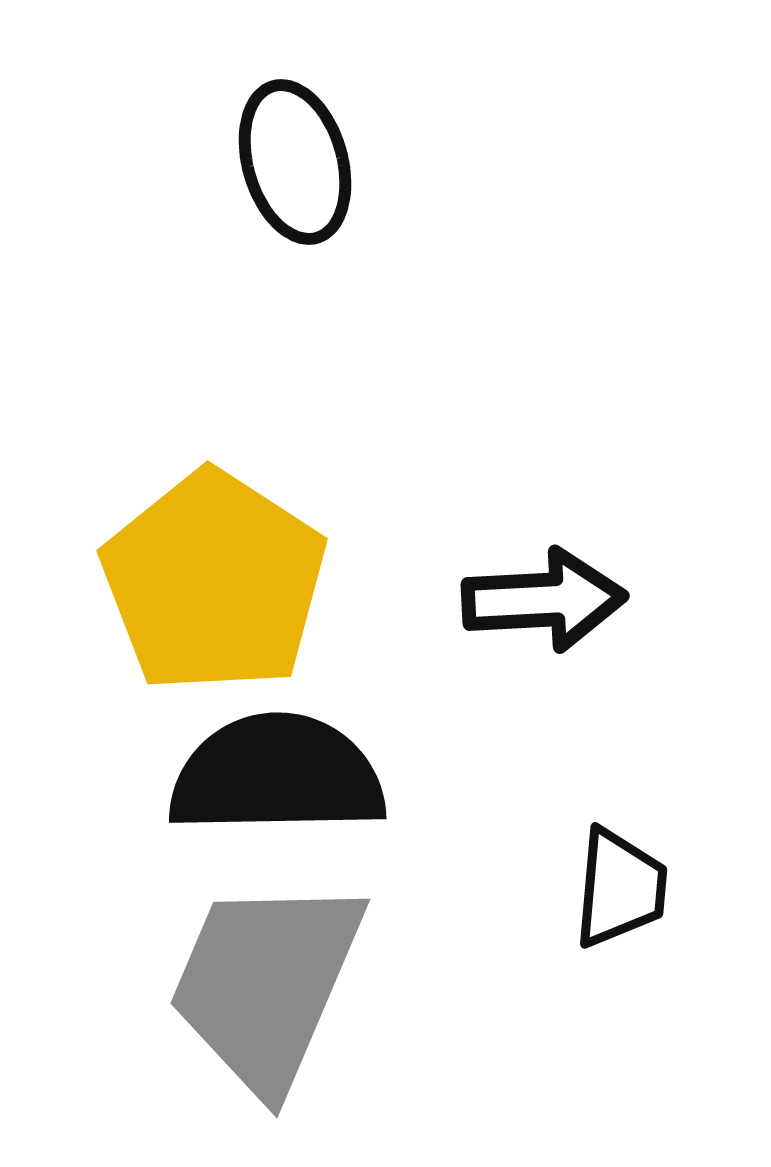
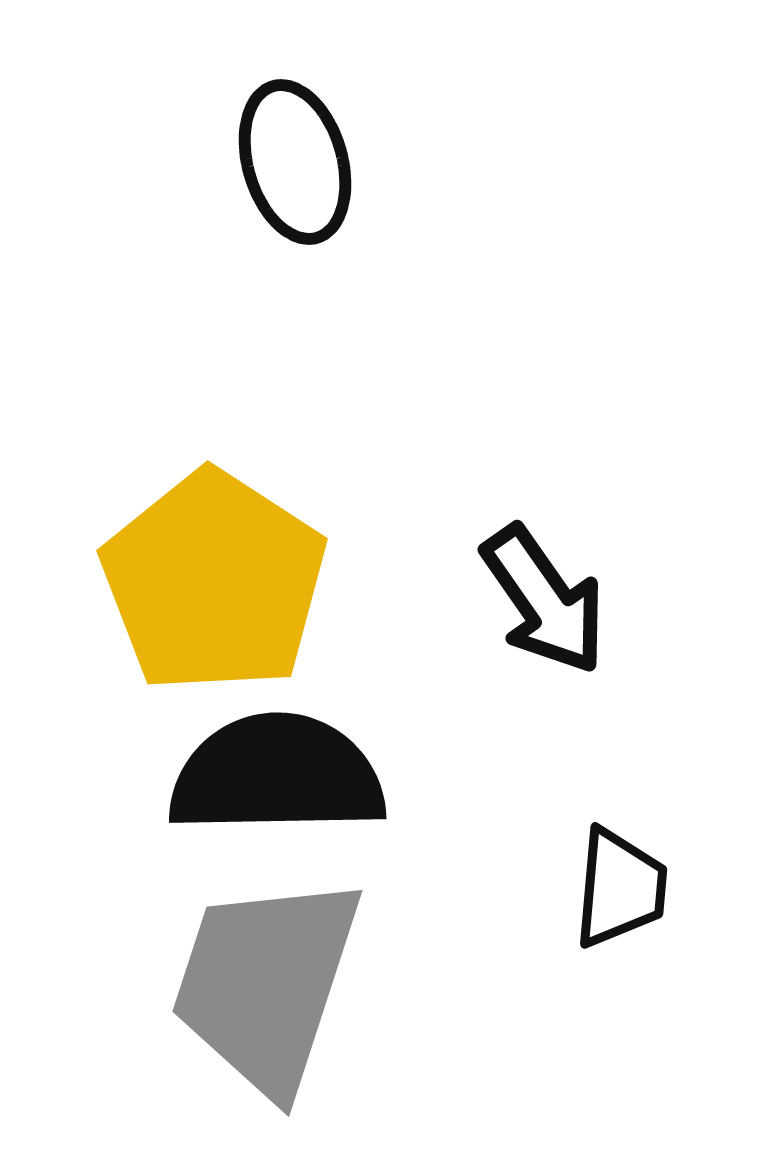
black arrow: rotated 58 degrees clockwise
gray trapezoid: rotated 5 degrees counterclockwise
